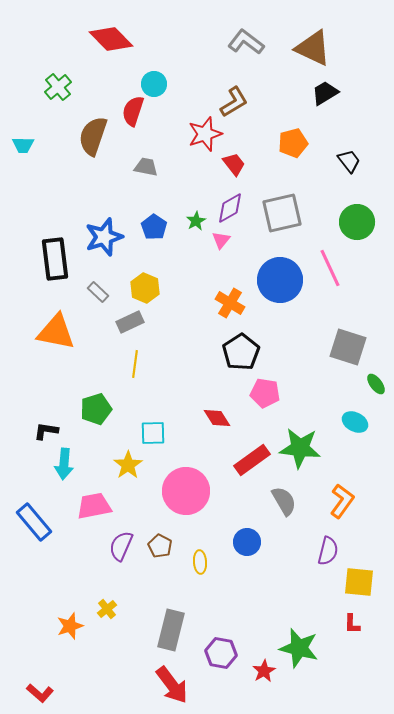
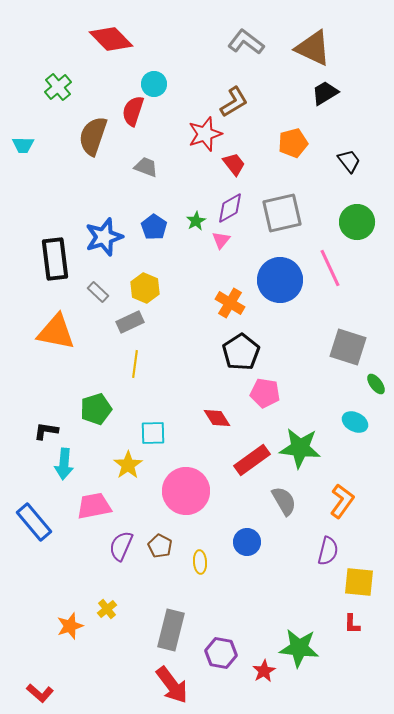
gray trapezoid at (146, 167): rotated 10 degrees clockwise
green star at (299, 648): rotated 9 degrees counterclockwise
